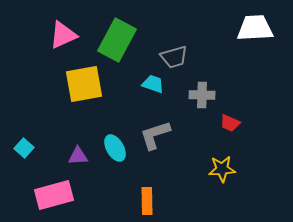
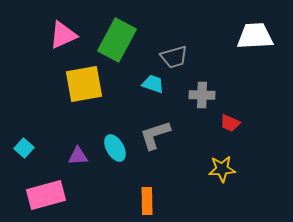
white trapezoid: moved 8 px down
pink rectangle: moved 8 px left
